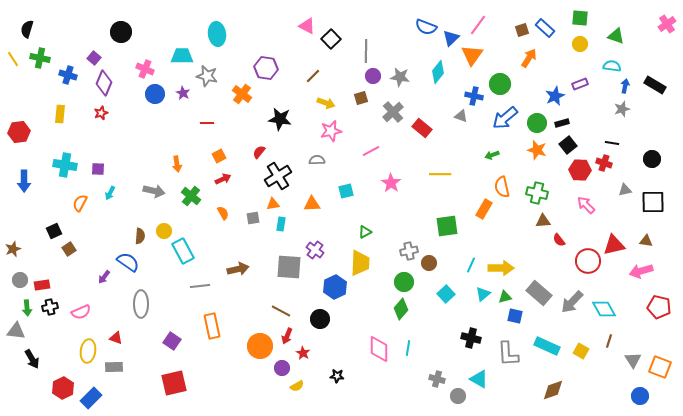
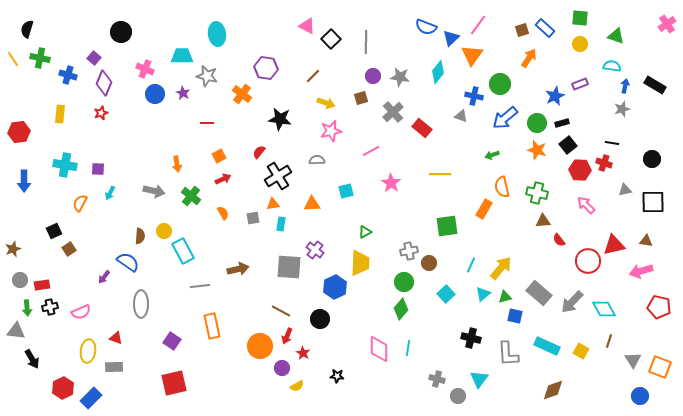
gray line at (366, 51): moved 9 px up
yellow arrow at (501, 268): rotated 50 degrees counterclockwise
cyan triangle at (479, 379): rotated 36 degrees clockwise
